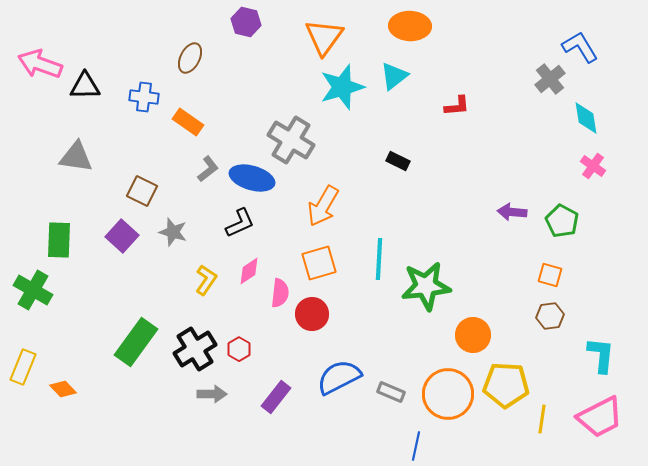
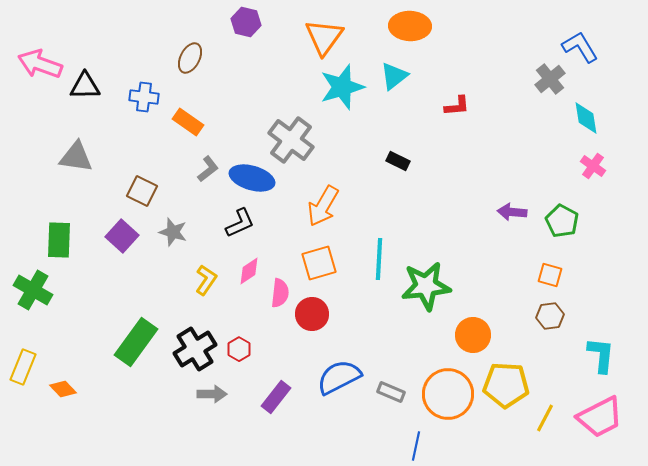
gray cross at (291, 140): rotated 6 degrees clockwise
yellow line at (542, 419): moved 3 px right, 1 px up; rotated 20 degrees clockwise
